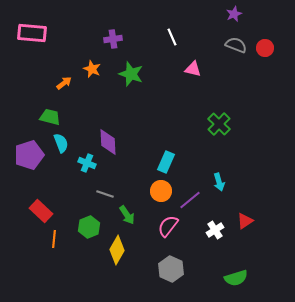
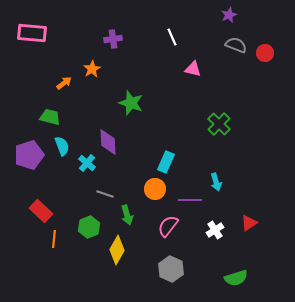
purple star: moved 5 px left, 1 px down
red circle: moved 5 px down
orange star: rotated 18 degrees clockwise
green star: moved 29 px down
cyan semicircle: moved 1 px right, 3 px down
cyan cross: rotated 18 degrees clockwise
cyan arrow: moved 3 px left
orange circle: moved 6 px left, 2 px up
purple line: rotated 40 degrees clockwise
green arrow: rotated 18 degrees clockwise
red triangle: moved 4 px right, 2 px down
